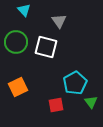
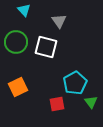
red square: moved 1 px right, 1 px up
